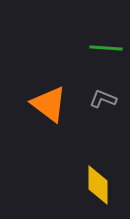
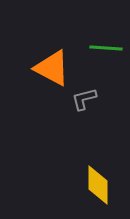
gray L-shape: moved 19 px left; rotated 36 degrees counterclockwise
orange triangle: moved 3 px right, 36 px up; rotated 9 degrees counterclockwise
